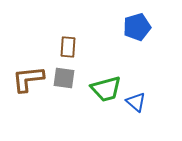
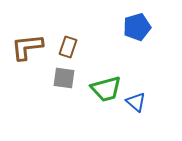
brown rectangle: rotated 15 degrees clockwise
brown L-shape: moved 1 px left, 32 px up
